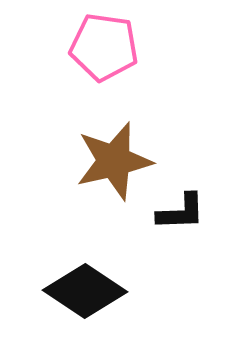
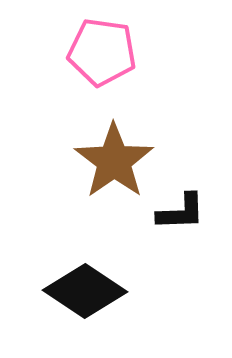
pink pentagon: moved 2 px left, 5 px down
brown star: rotated 22 degrees counterclockwise
